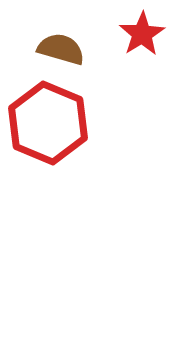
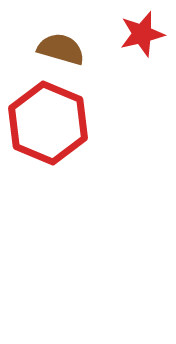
red star: rotated 18 degrees clockwise
